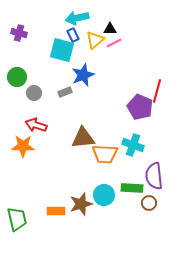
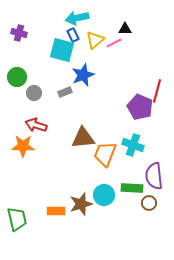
black triangle: moved 15 px right
orange trapezoid: rotated 108 degrees clockwise
